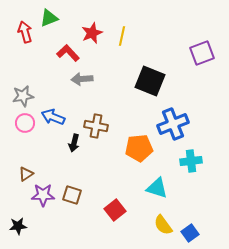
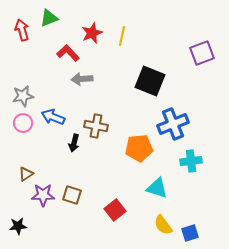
red arrow: moved 3 px left, 2 px up
pink circle: moved 2 px left
blue square: rotated 18 degrees clockwise
